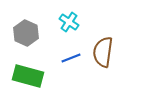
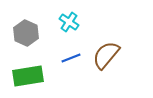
brown semicircle: moved 3 px right, 3 px down; rotated 32 degrees clockwise
green rectangle: rotated 24 degrees counterclockwise
